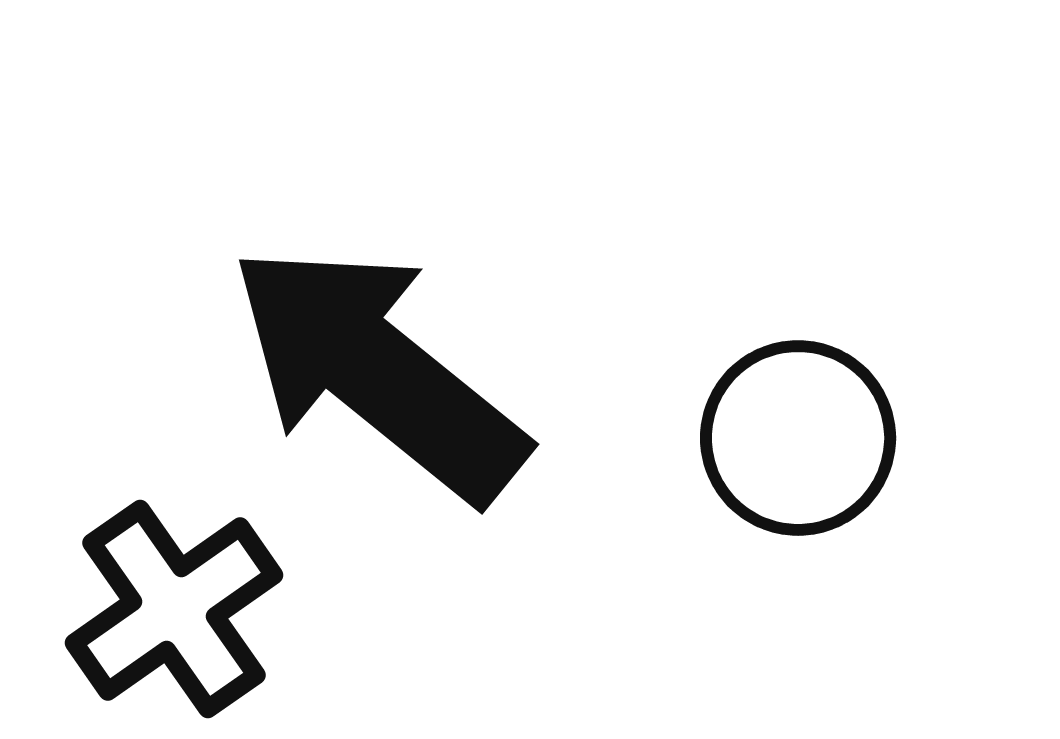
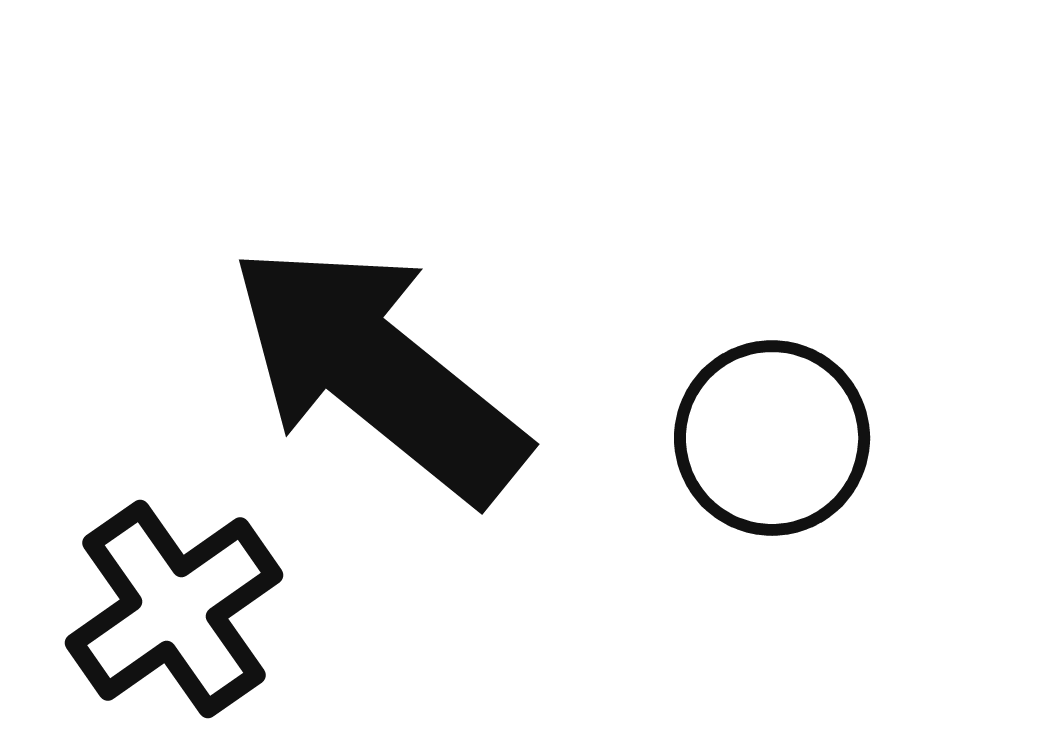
black circle: moved 26 px left
